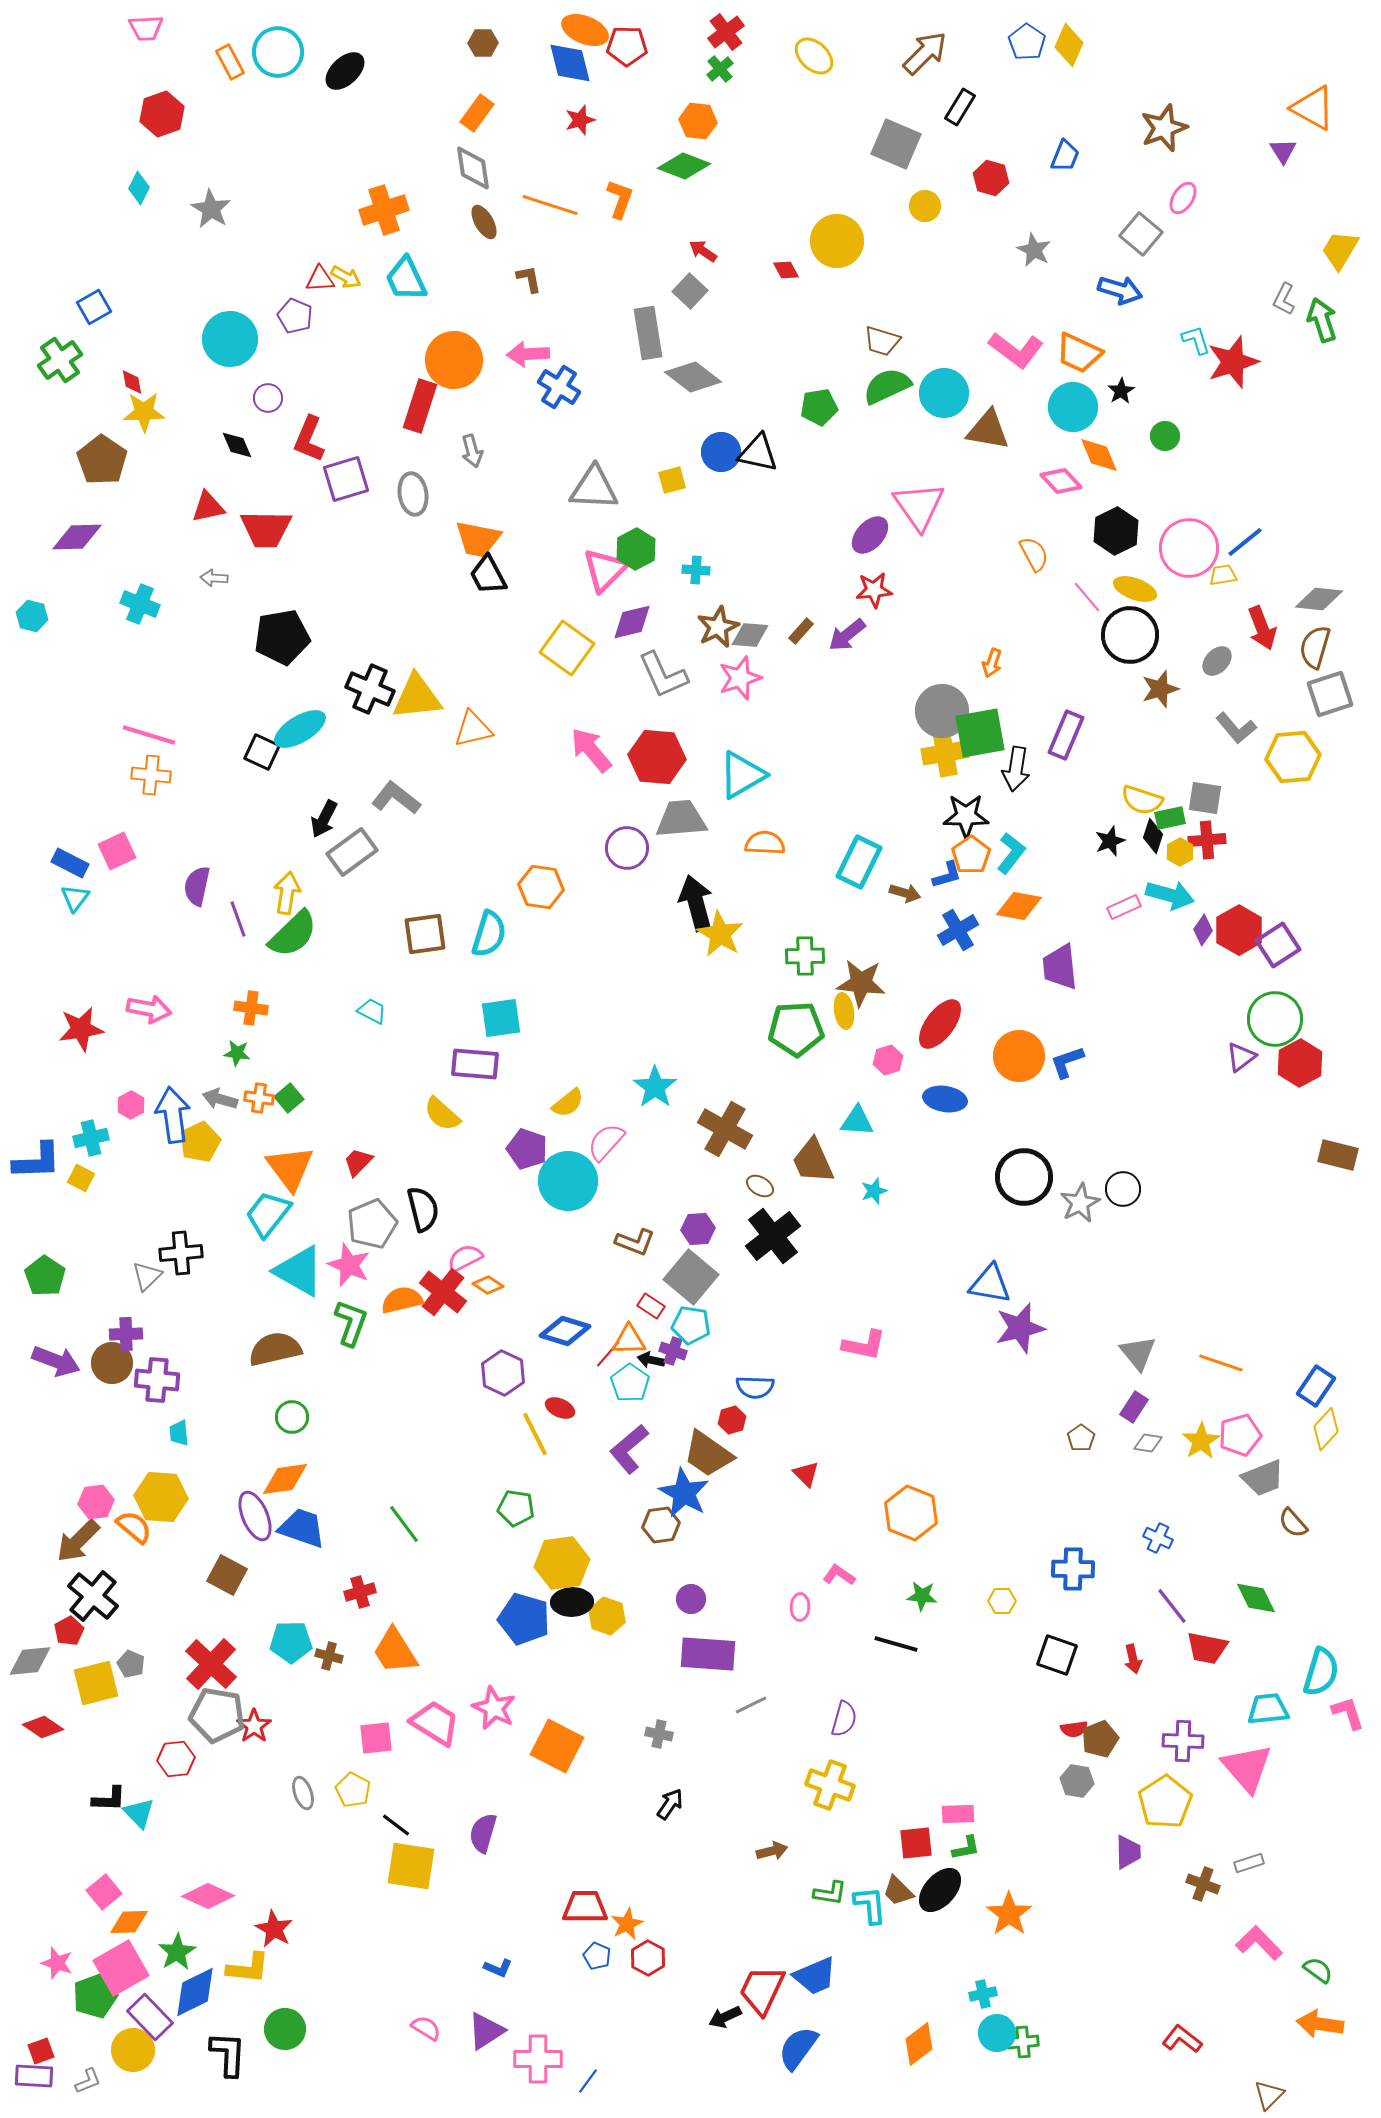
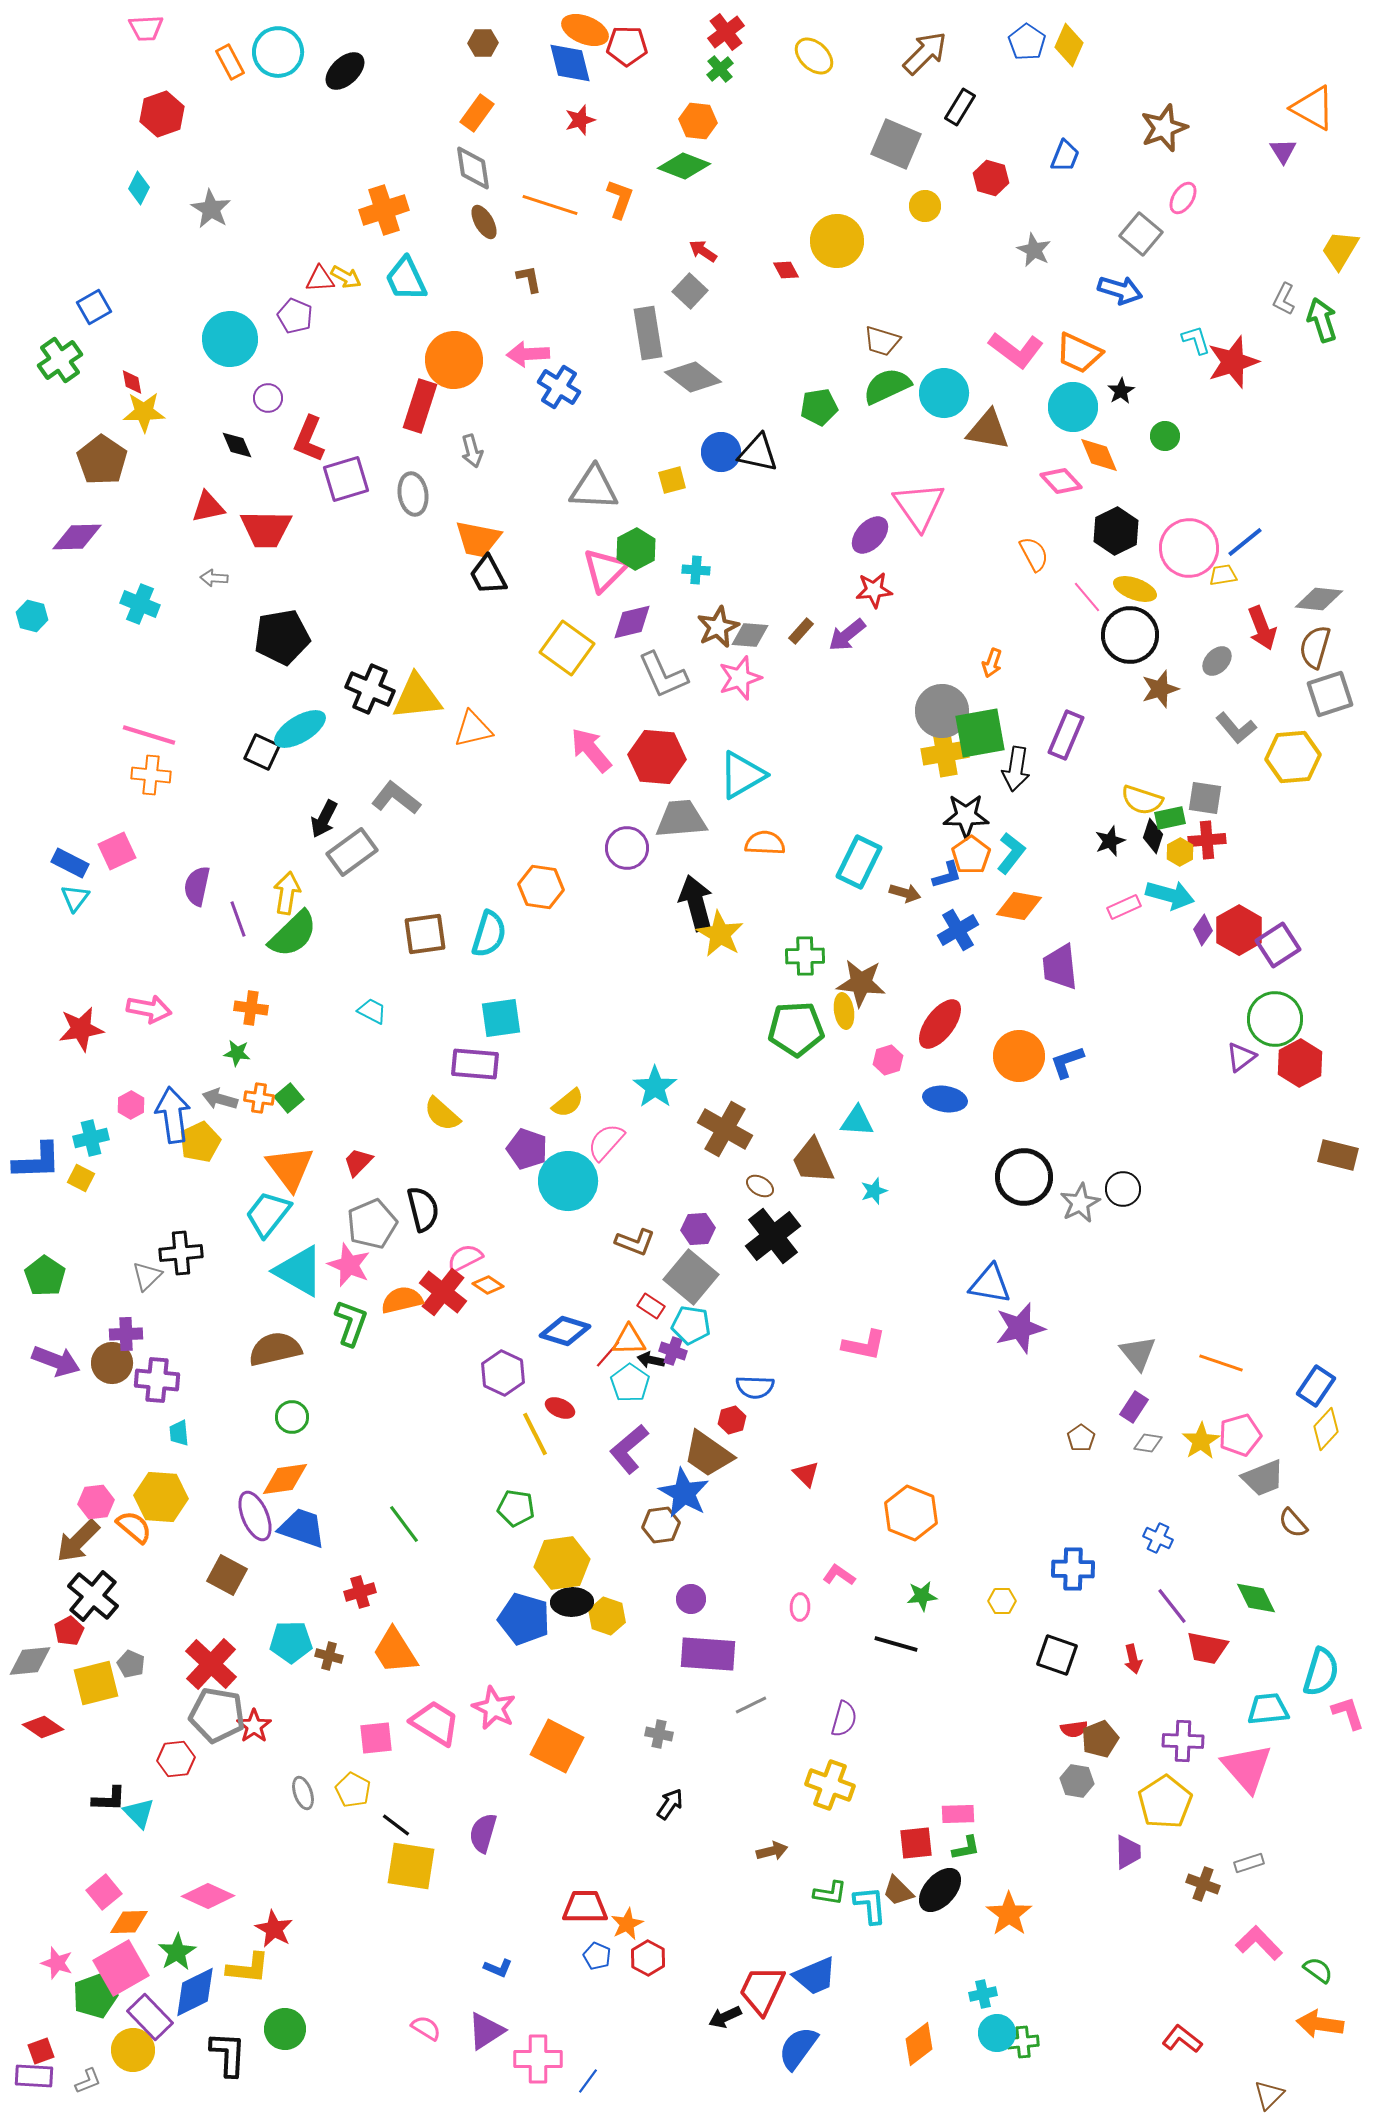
green star at (922, 1596): rotated 12 degrees counterclockwise
